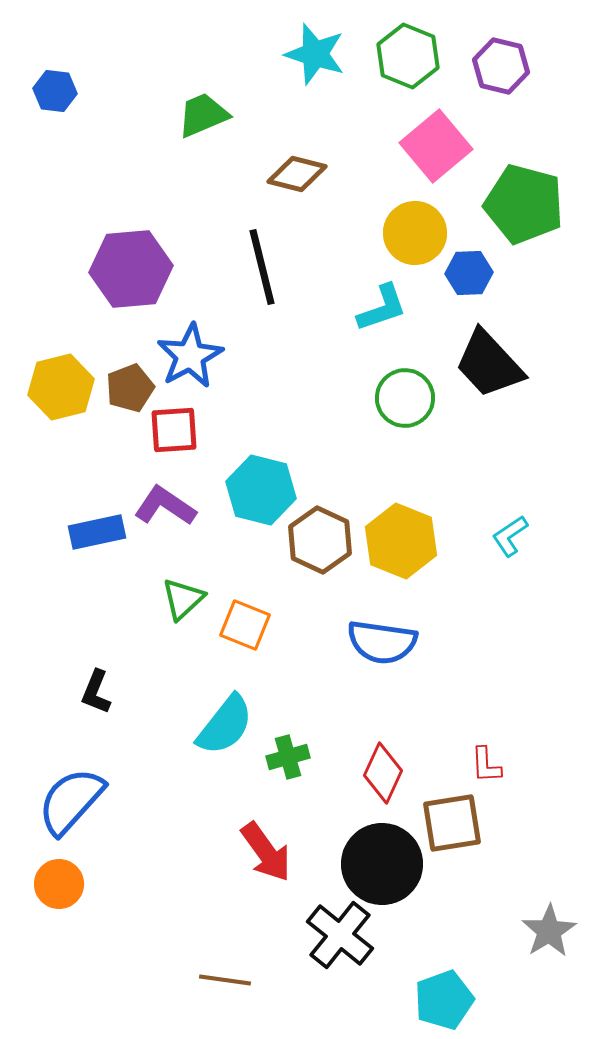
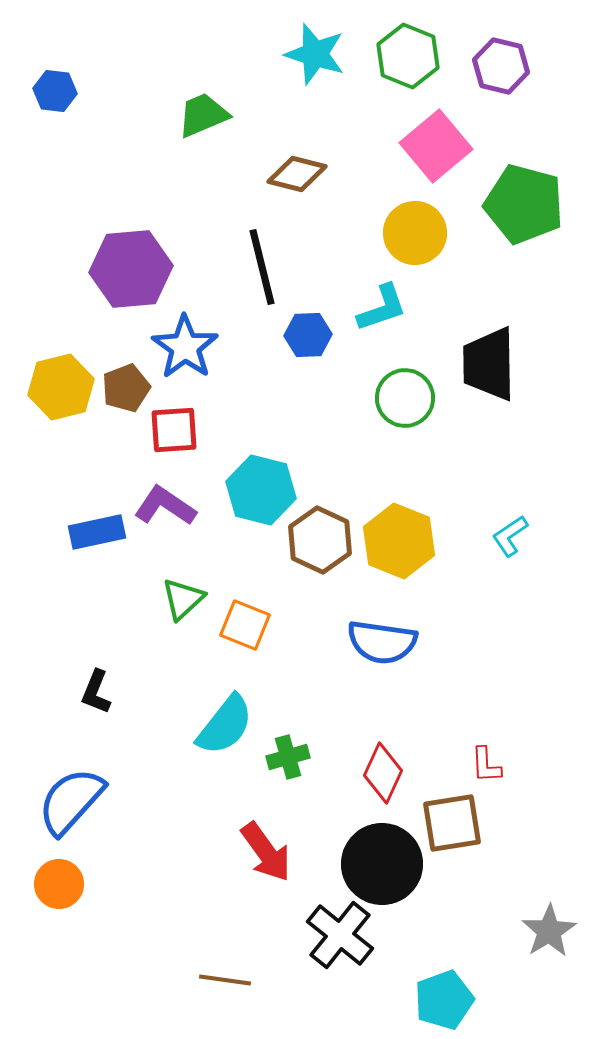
blue hexagon at (469, 273): moved 161 px left, 62 px down
blue star at (190, 356): moved 5 px left, 9 px up; rotated 8 degrees counterclockwise
black trapezoid at (489, 364): rotated 42 degrees clockwise
brown pentagon at (130, 388): moved 4 px left
yellow hexagon at (401, 541): moved 2 px left
